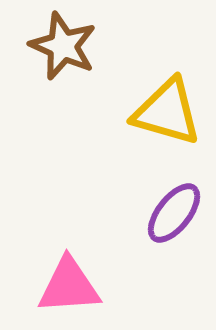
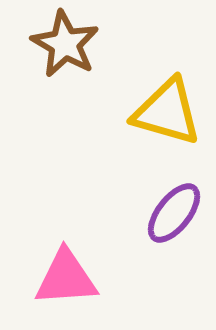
brown star: moved 2 px right, 2 px up; rotated 6 degrees clockwise
pink triangle: moved 3 px left, 8 px up
